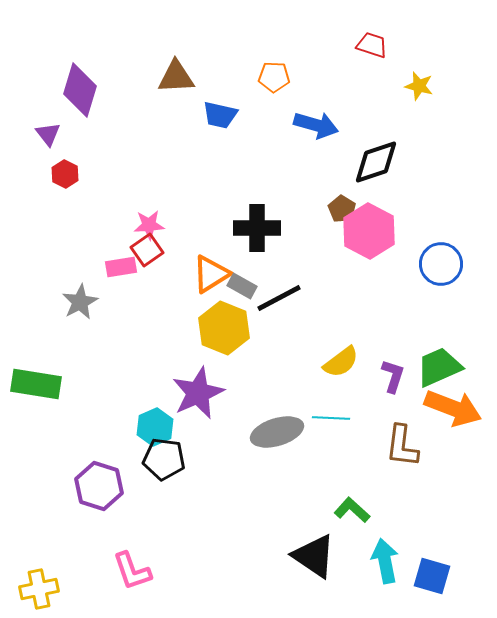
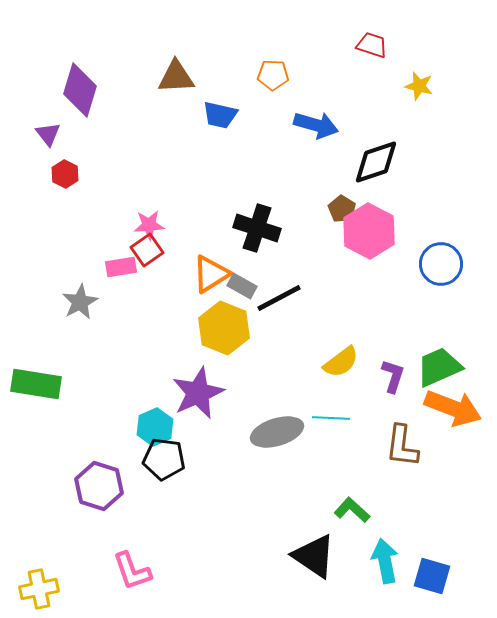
orange pentagon: moved 1 px left, 2 px up
black cross: rotated 18 degrees clockwise
